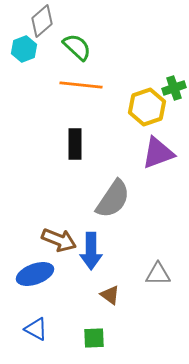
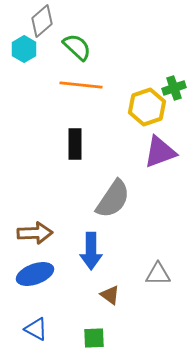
cyan hexagon: rotated 10 degrees counterclockwise
purple triangle: moved 2 px right, 1 px up
brown arrow: moved 24 px left, 7 px up; rotated 24 degrees counterclockwise
